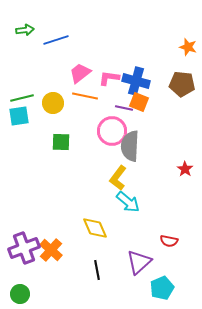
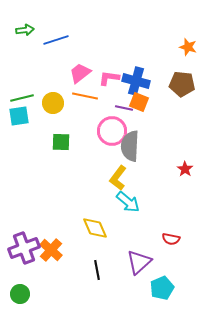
red semicircle: moved 2 px right, 2 px up
